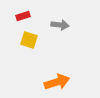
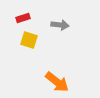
red rectangle: moved 2 px down
orange arrow: rotated 55 degrees clockwise
